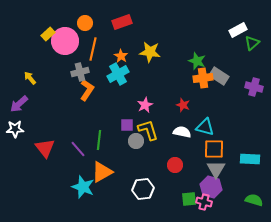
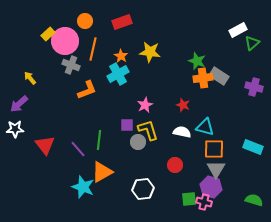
orange circle: moved 2 px up
gray cross: moved 9 px left, 7 px up; rotated 36 degrees clockwise
orange L-shape: rotated 35 degrees clockwise
gray circle: moved 2 px right, 1 px down
red triangle: moved 3 px up
cyan rectangle: moved 3 px right, 12 px up; rotated 18 degrees clockwise
